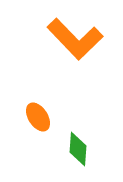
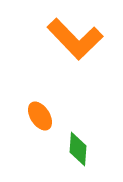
orange ellipse: moved 2 px right, 1 px up
